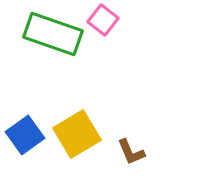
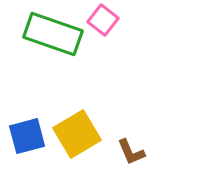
blue square: moved 2 px right, 1 px down; rotated 21 degrees clockwise
